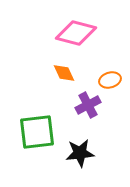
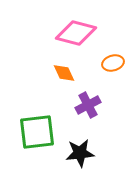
orange ellipse: moved 3 px right, 17 px up
